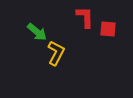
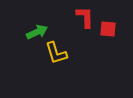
green arrow: rotated 65 degrees counterclockwise
yellow L-shape: rotated 135 degrees clockwise
